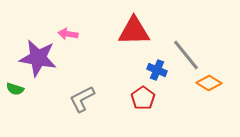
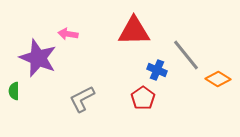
purple star: rotated 12 degrees clockwise
orange diamond: moved 9 px right, 4 px up
green semicircle: moved 1 px left, 2 px down; rotated 72 degrees clockwise
